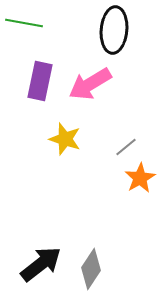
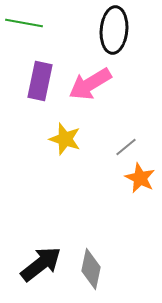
orange star: rotated 16 degrees counterclockwise
gray diamond: rotated 21 degrees counterclockwise
